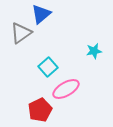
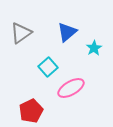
blue triangle: moved 26 px right, 18 px down
cyan star: moved 3 px up; rotated 21 degrees counterclockwise
pink ellipse: moved 5 px right, 1 px up
red pentagon: moved 9 px left, 1 px down
